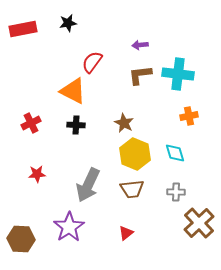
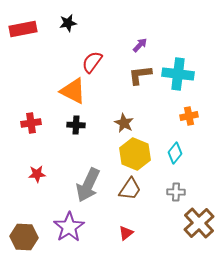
purple arrow: rotated 140 degrees clockwise
red cross: rotated 18 degrees clockwise
cyan diamond: rotated 55 degrees clockwise
brown trapezoid: moved 2 px left; rotated 50 degrees counterclockwise
brown hexagon: moved 3 px right, 2 px up
